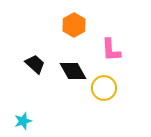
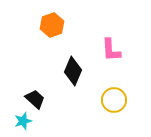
orange hexagon: moved 22 px left; rotated 10 degrees clockwise
black trapezoid: moved 35 px down
black diamond: rotated 52 degrees clockwise
yellow circle: moved 10 px right, 12 px down
